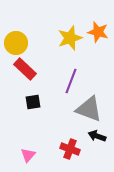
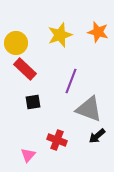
yellow star: moved 10 px left, 3 px up
black arrow: rotated 60 degrees counterclockwise
red cross: moved 13 px left, 9 px up
